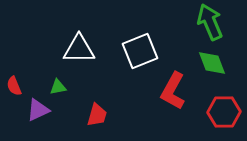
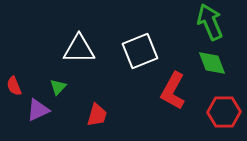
green triangle: rotated 36 degrees counterclockwise
